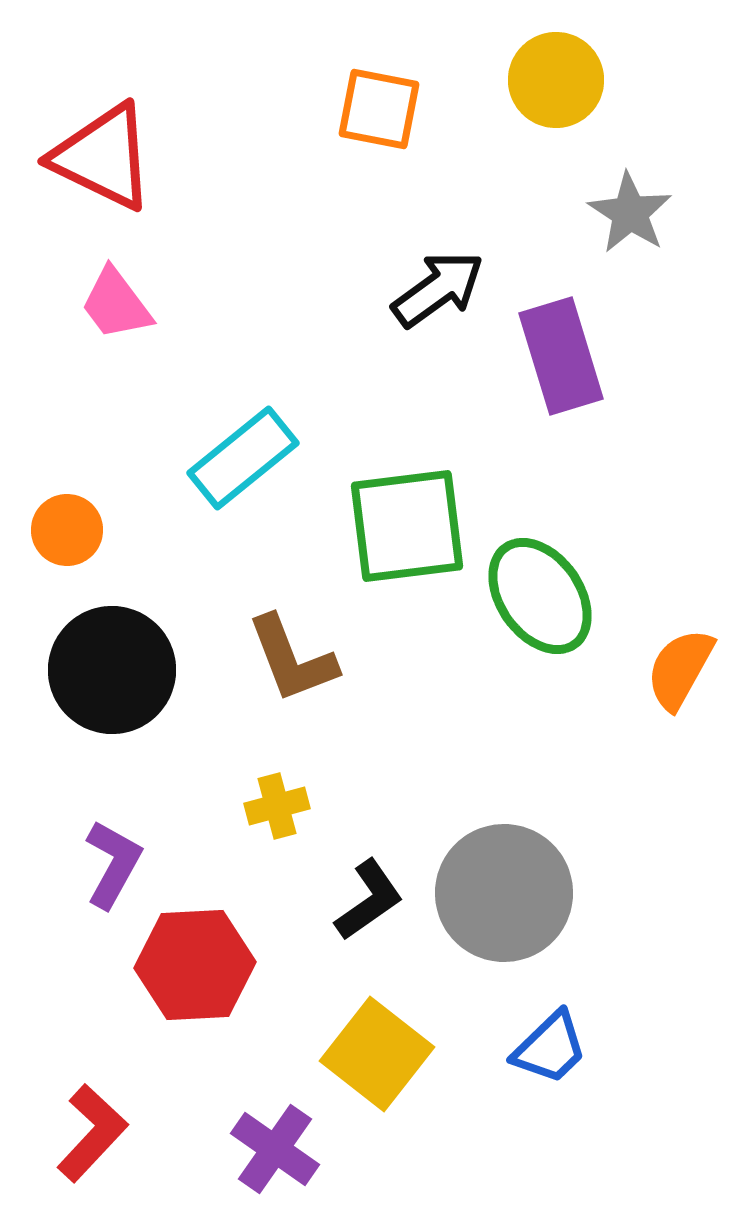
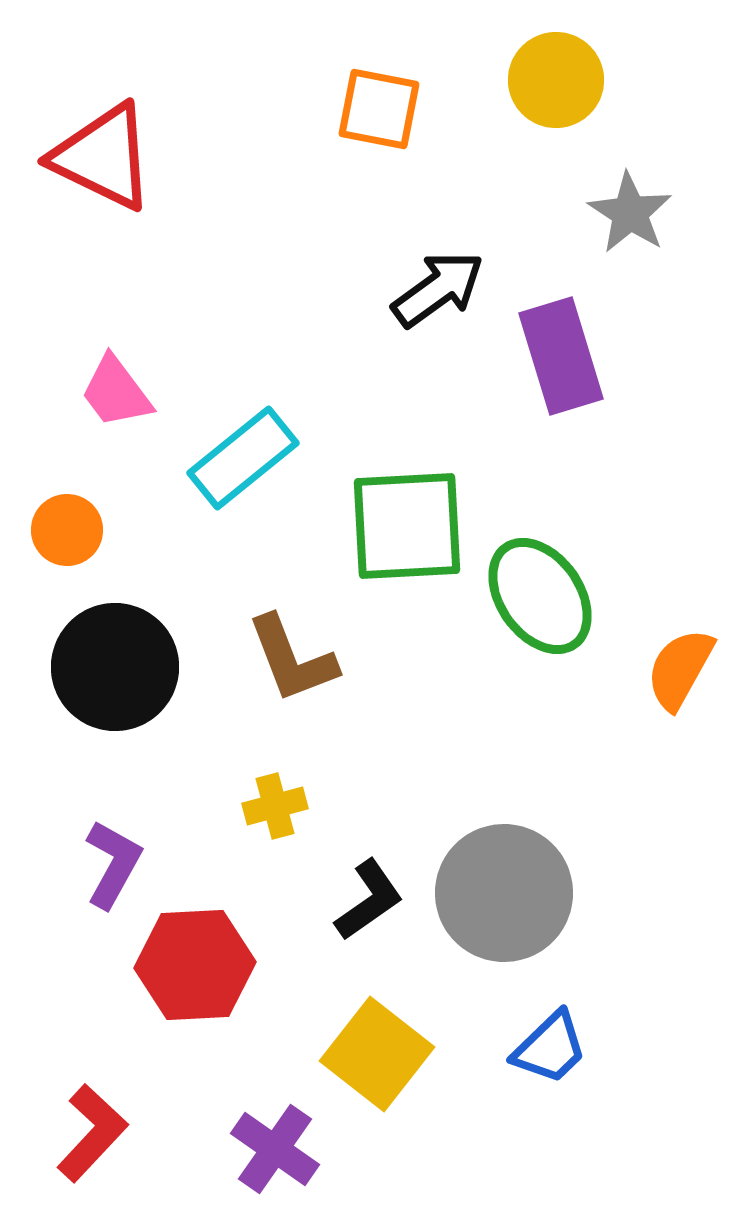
pink trapezoid: moved 88 px down
green square: rotated 4 degrees clockwise
black circle: moved 3 px right, 3 px up
yellow cross: moved 2 px left
